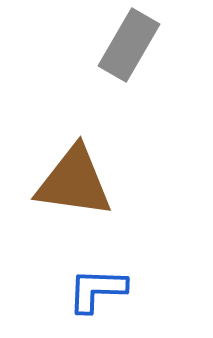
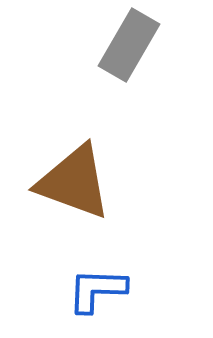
brown triangle: rotated 12 degrees clockwise
